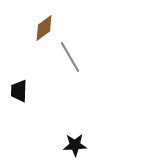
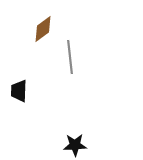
brown diamond: moved 1 px left, 1 px down
gray line: rotated 24 degrees clockwise
